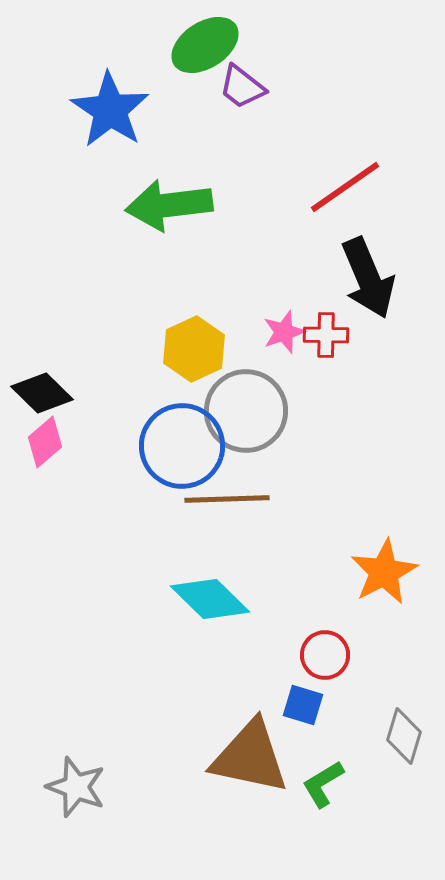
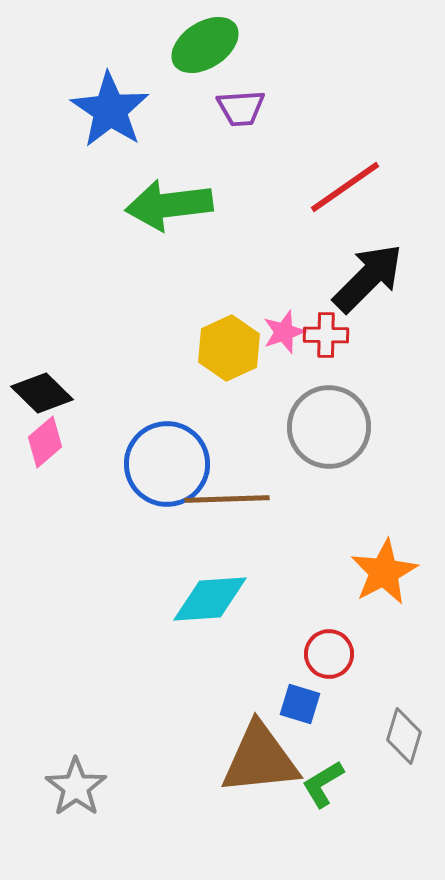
purple trapezoid: moved 1 px left, 21 px down; rotated 42 degrees counterclockwise
black arrow: rotated 112 degrees counterclockwise
yellow hexagon: moved 35 px right, 1 px up
gray circle: moved 83 px right, 16 px down
blue circle: moved 15 px left, 18 px down
cyan diamond: rotated 48 degrees counterclockwise
red circle: moved 4 px right, 1 px up
blue square: moved 3 px left, 1 px up
brown triangle: moved 10 px right, 2 px down; rotated 18 degrees counterclockwise
gray star: rotated 16 degrees clockwise
